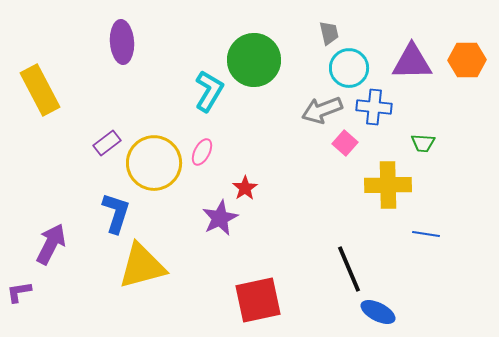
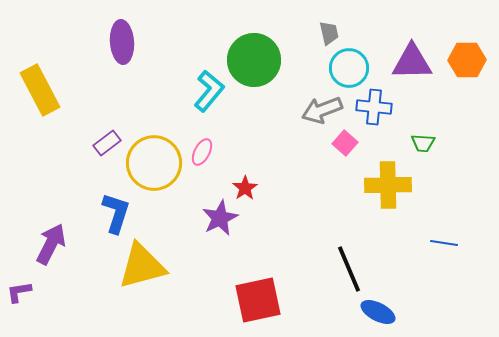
cyan L-shape: rotated 9 degrees clockwise
blue line: moved 18 px right, 9 px down
